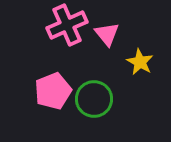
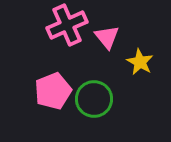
pink triangle: moved 3 px down
